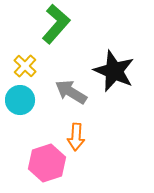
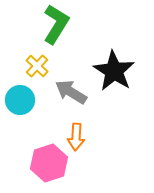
green L-shape: rotated 9 degrees counterclockwise
yellow cross: moved 12 px right
black star: rotated 9 degrees clockwise
pink hexagon: moved 2 px right
